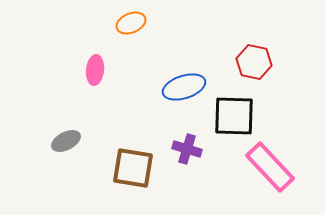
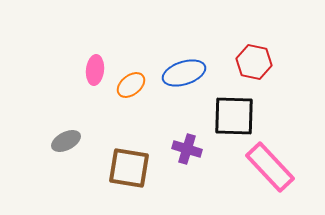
orange ellipse: moved 62 px down; rotated 16 degrees counterclockwise
blue ellipse: moved 14 px up
brown square: moved 4 px left
